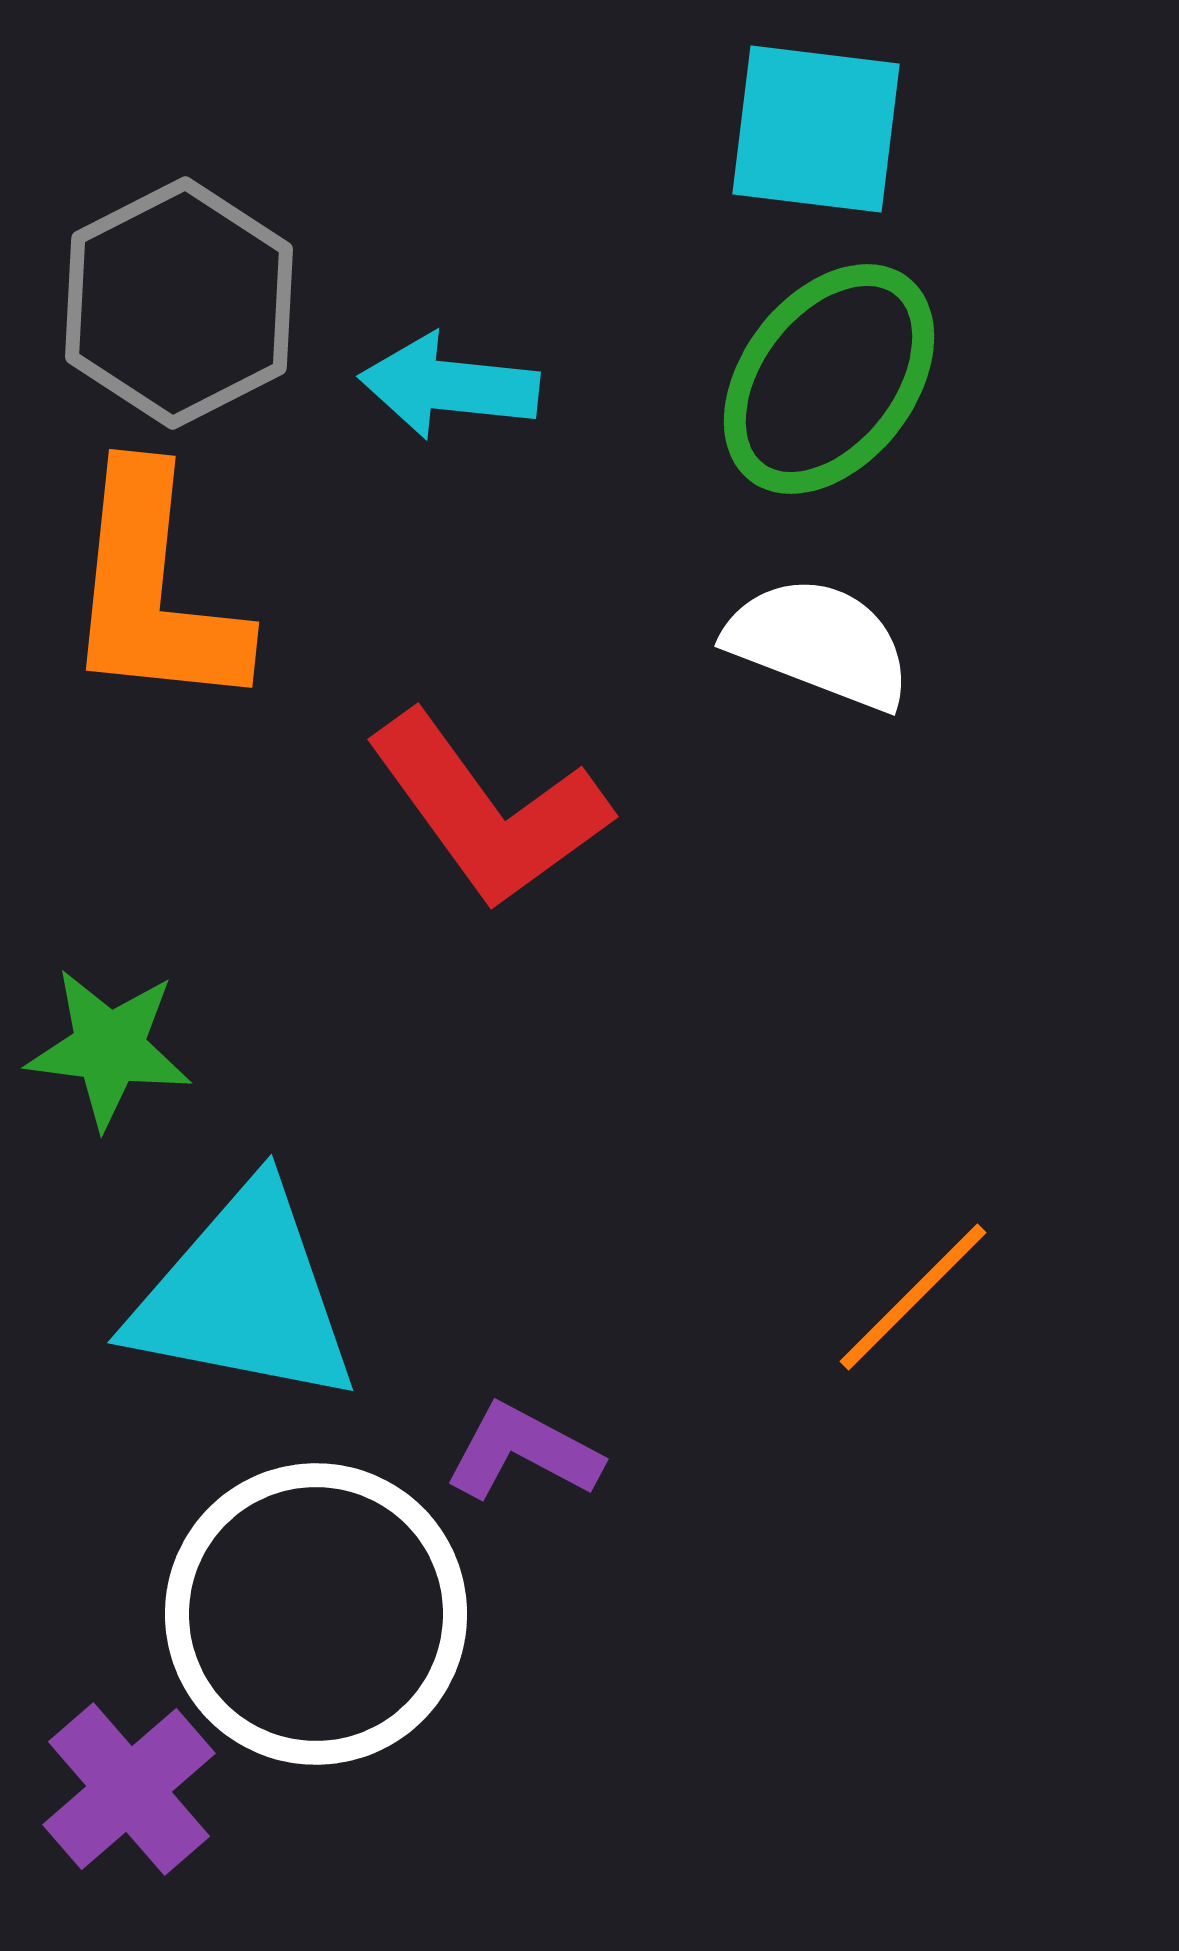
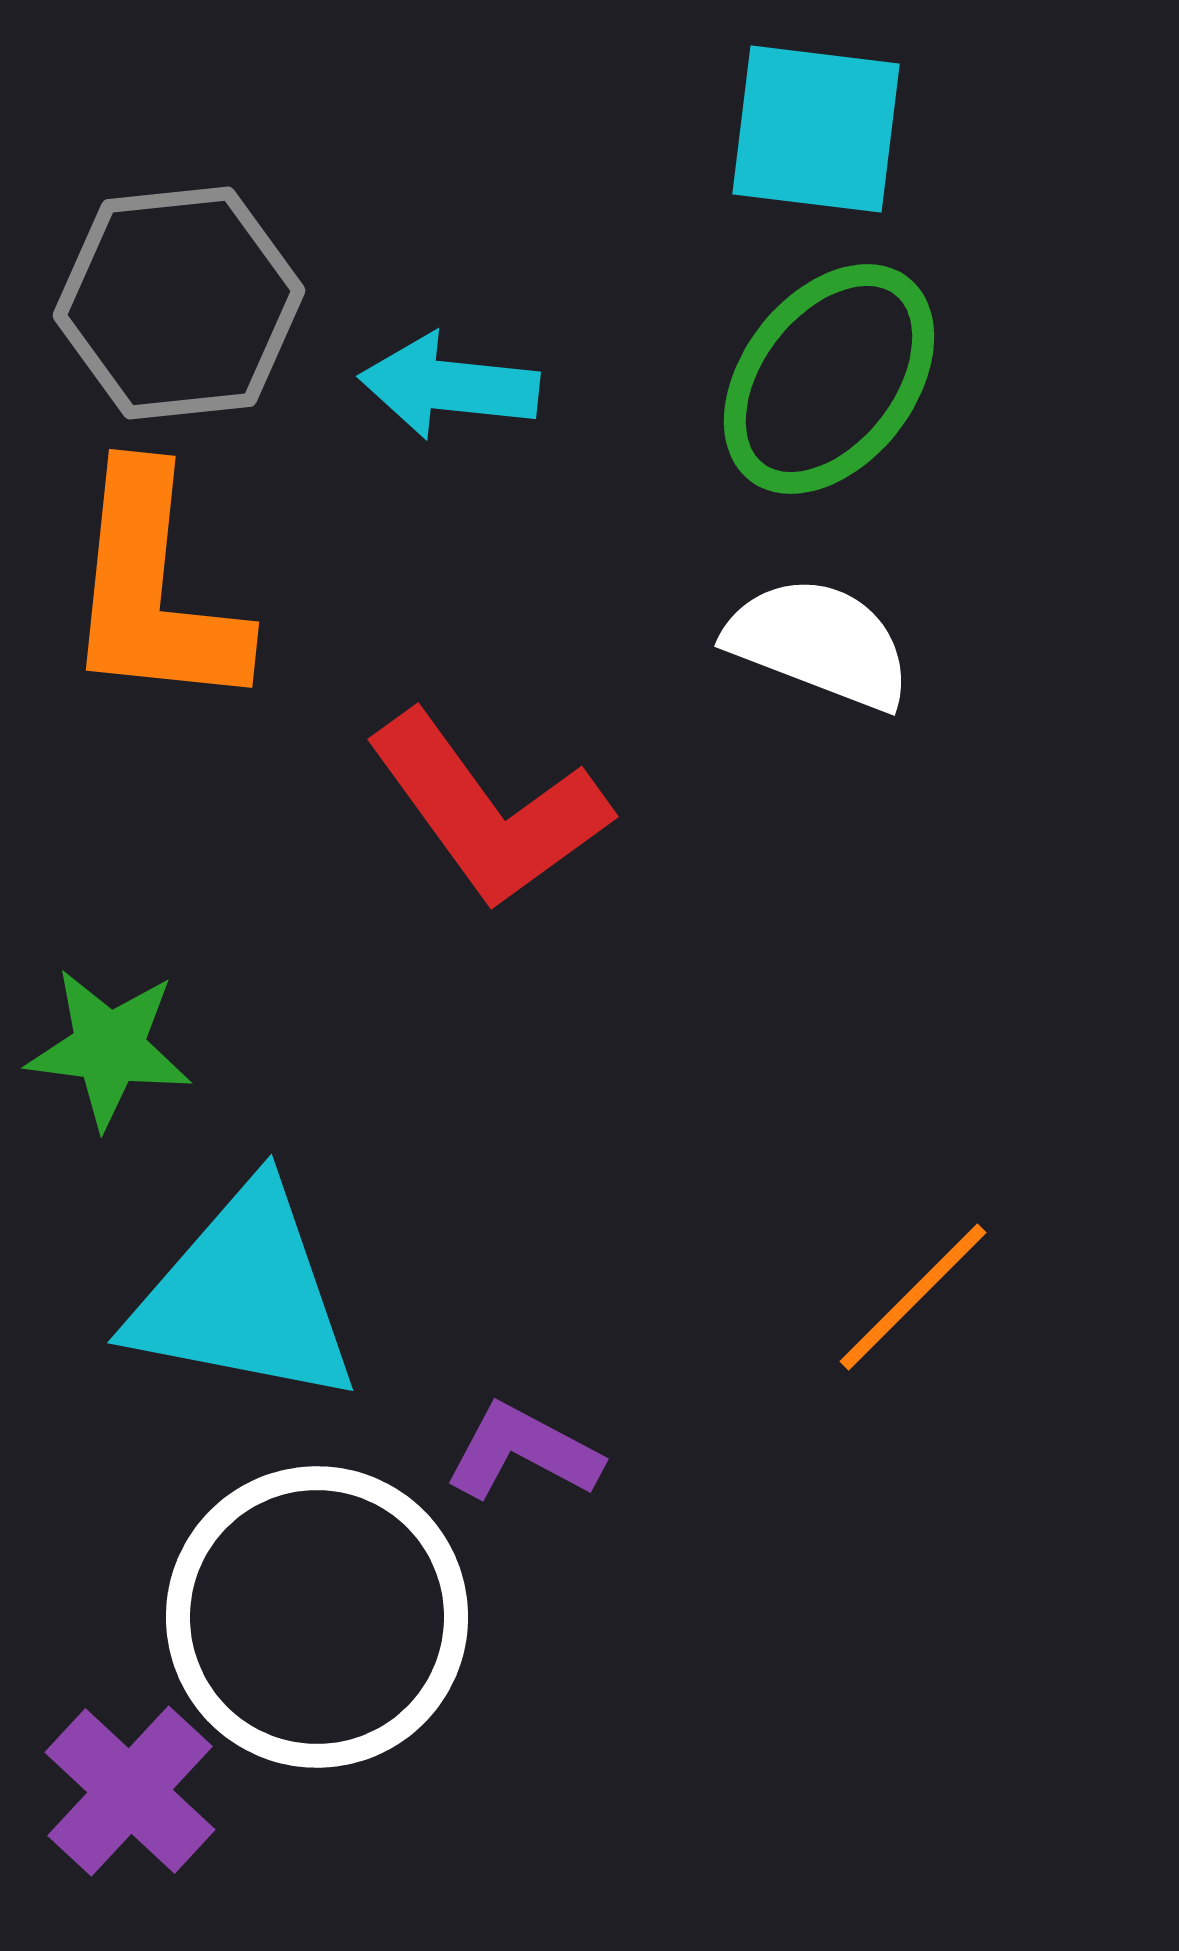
gray hexagon: rotated 21 degrees clockwise
white circle: moved 1 px right, 3 px down
purple cross: moved 1 px right, 2 px down; rotated 6 degrees counterclockwise
